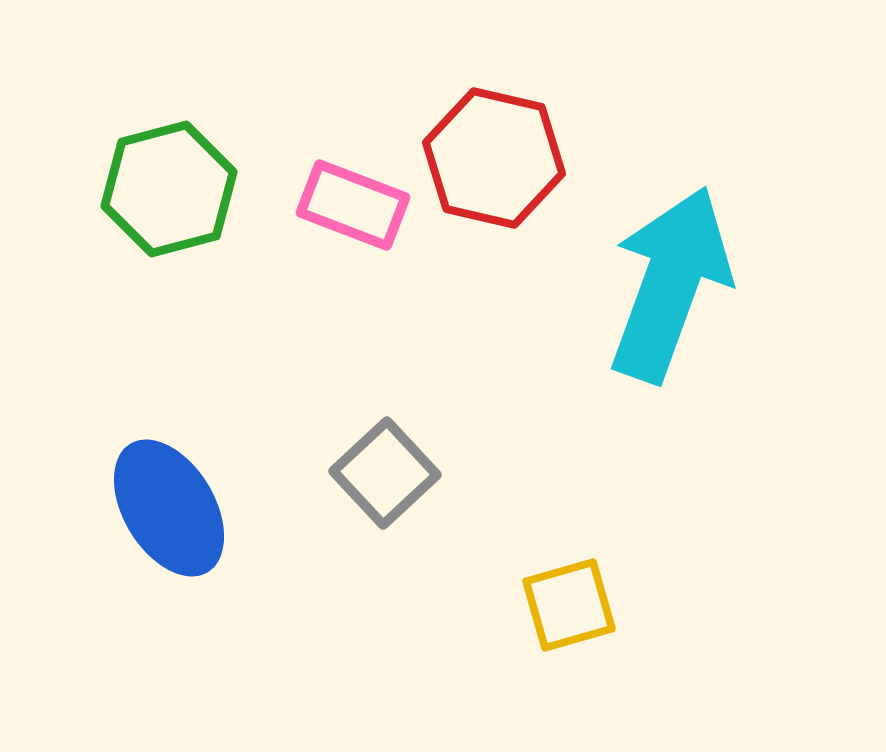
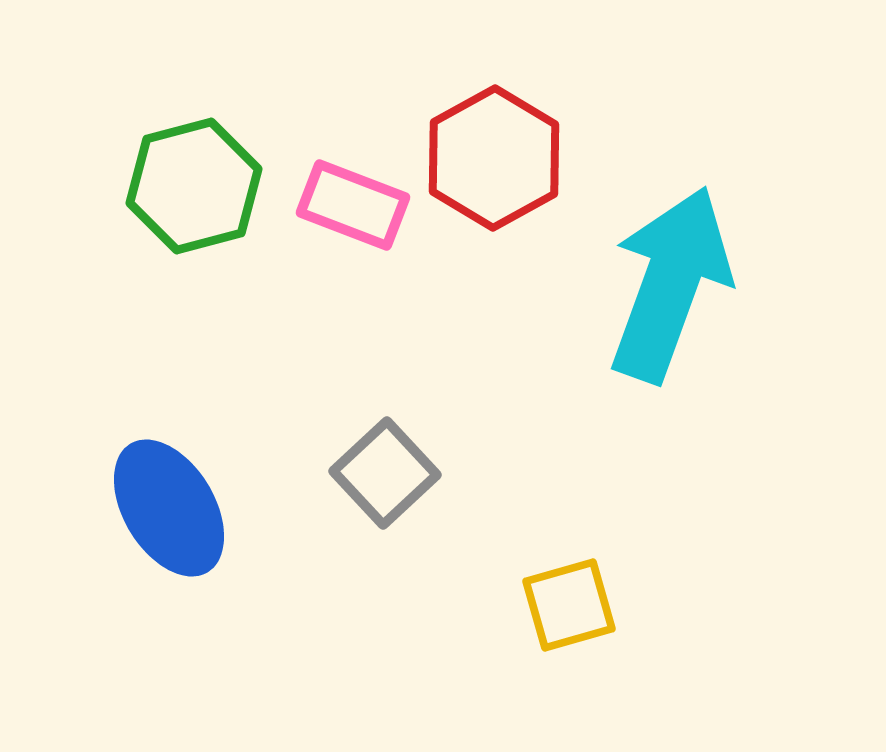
red hexagon: rotated 18 degrees clockwise
green hexagon: moved 25 px right, 3 px up
